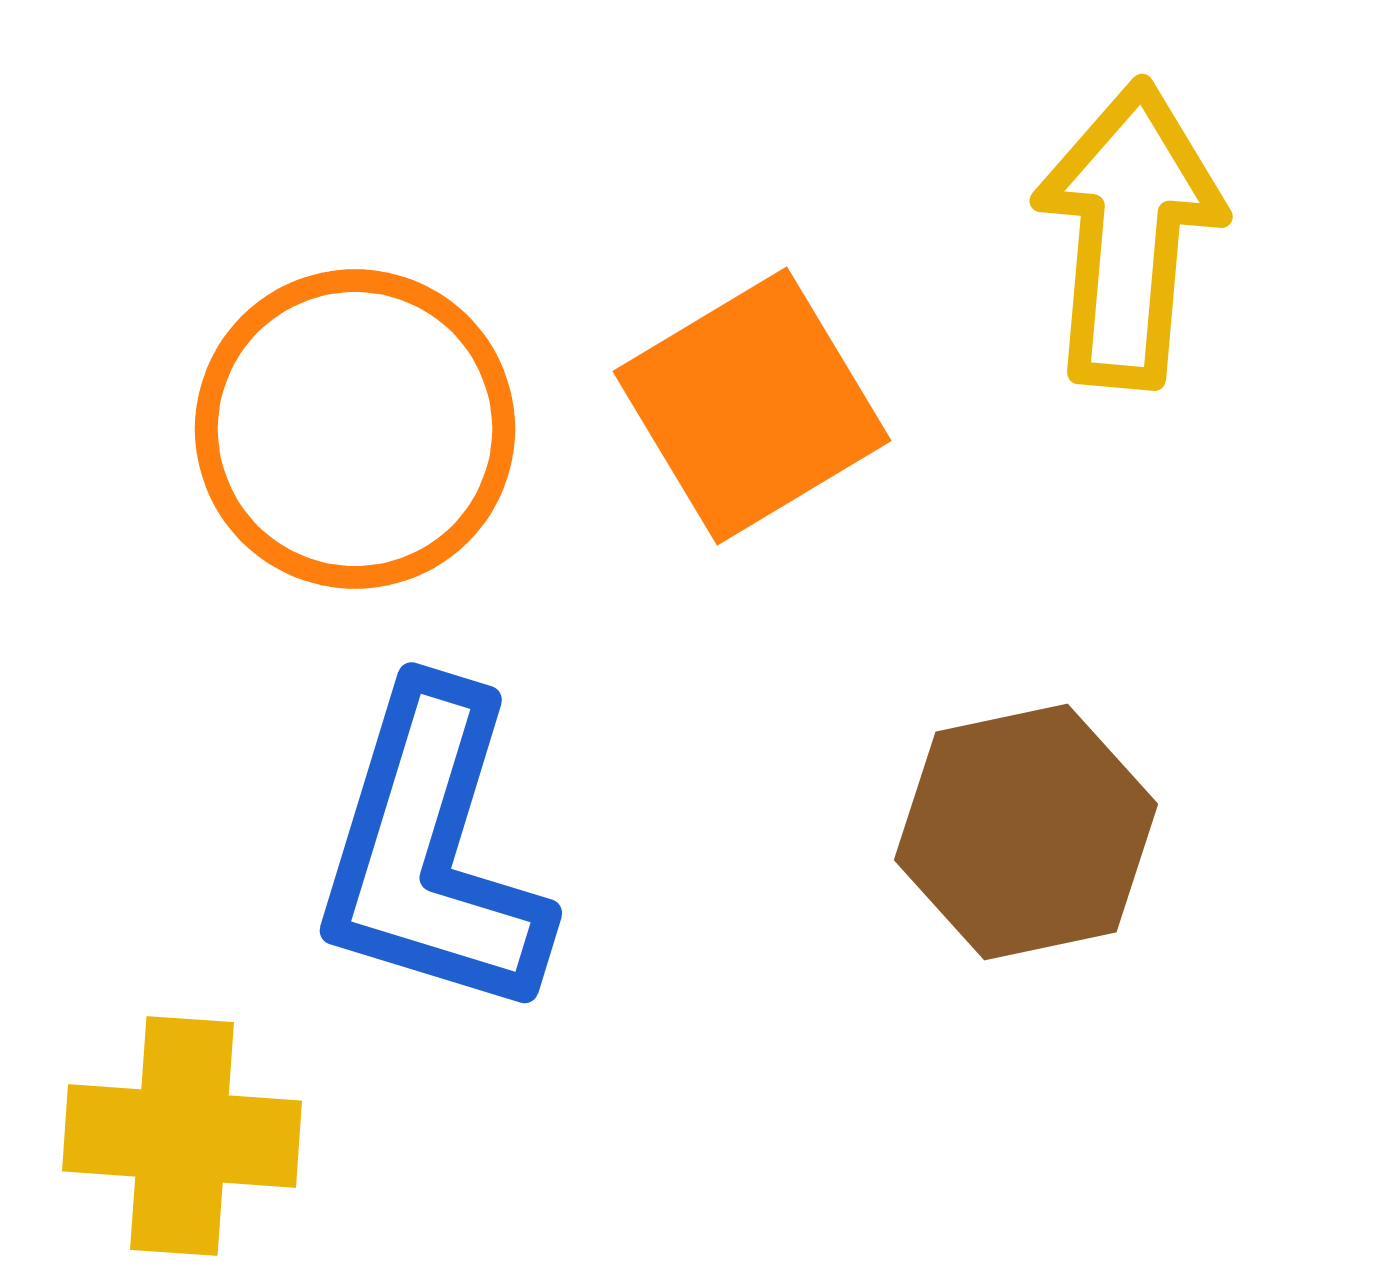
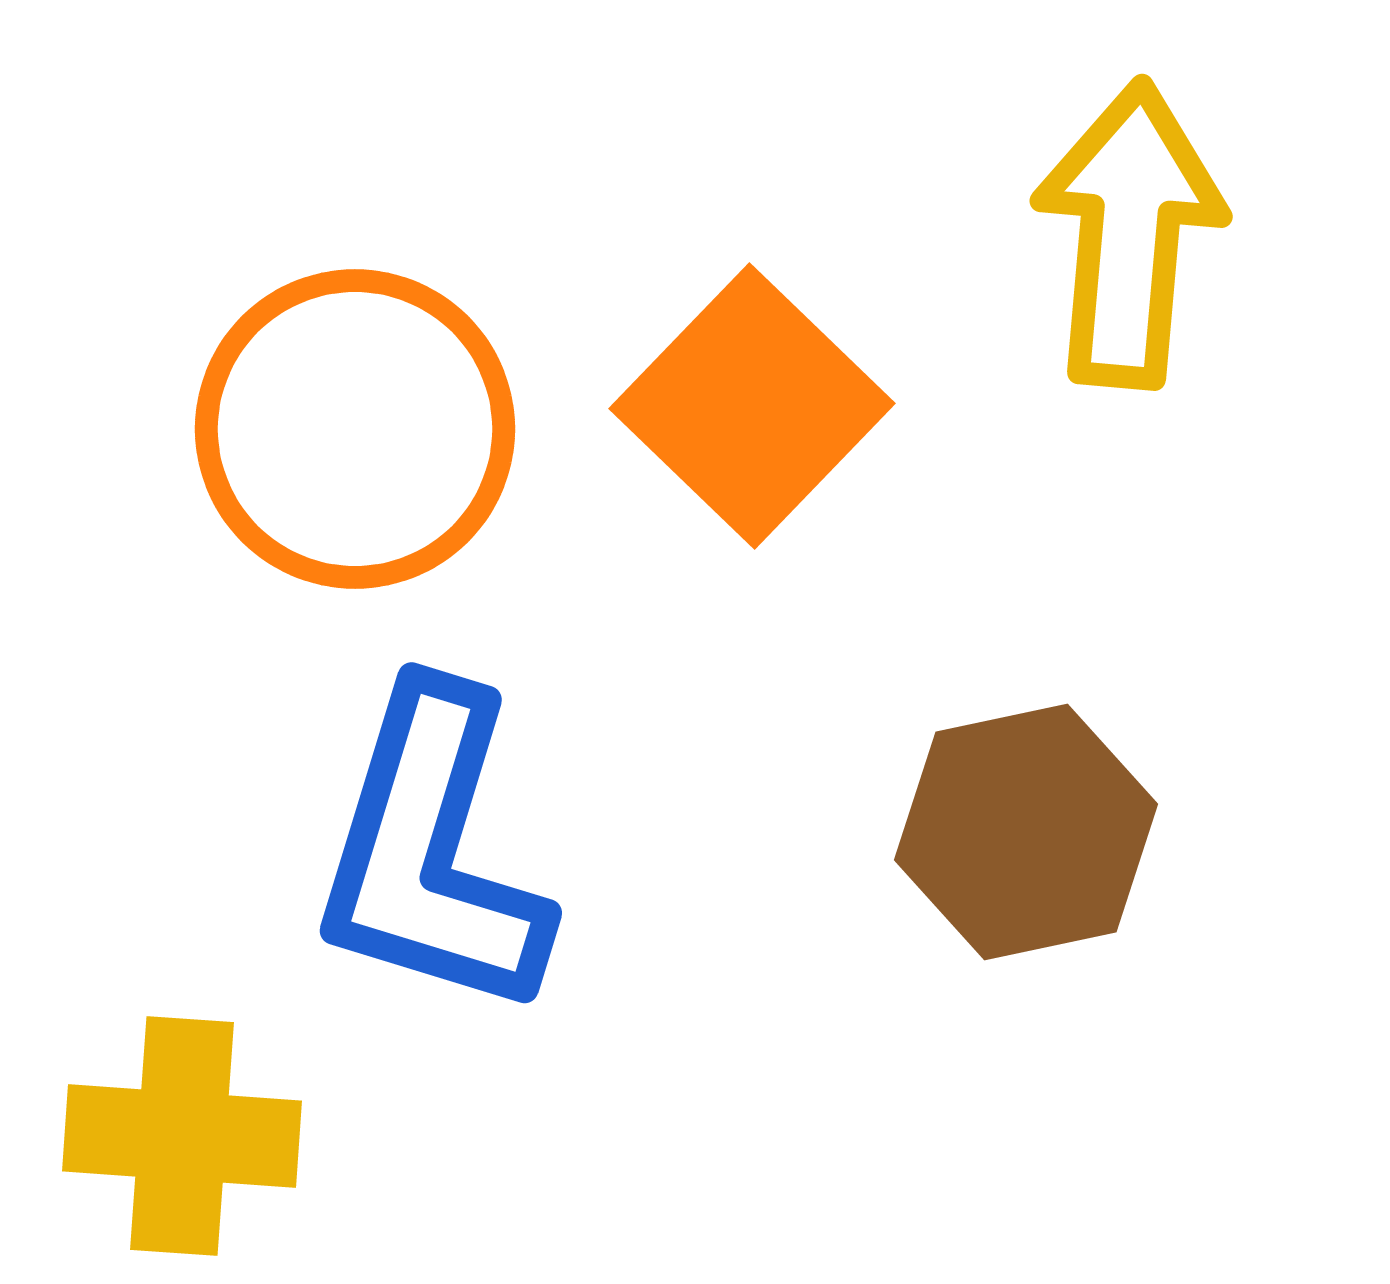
orange square: rotated 15 degrees counterclockwise
